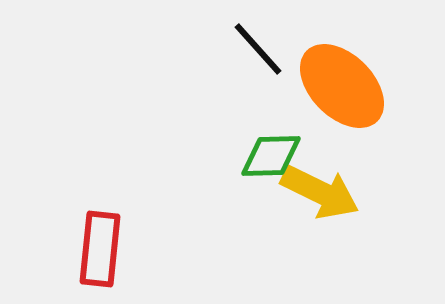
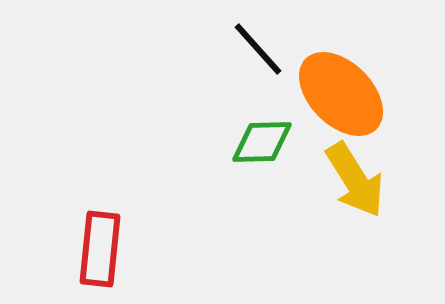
orange ellipse: moved 1 px left, 8 px down
green diamond: moved 9 px left, 14 px up
yellow arrow: moved 35 px right, 12 px up; rotated 32 degrees clockwise
